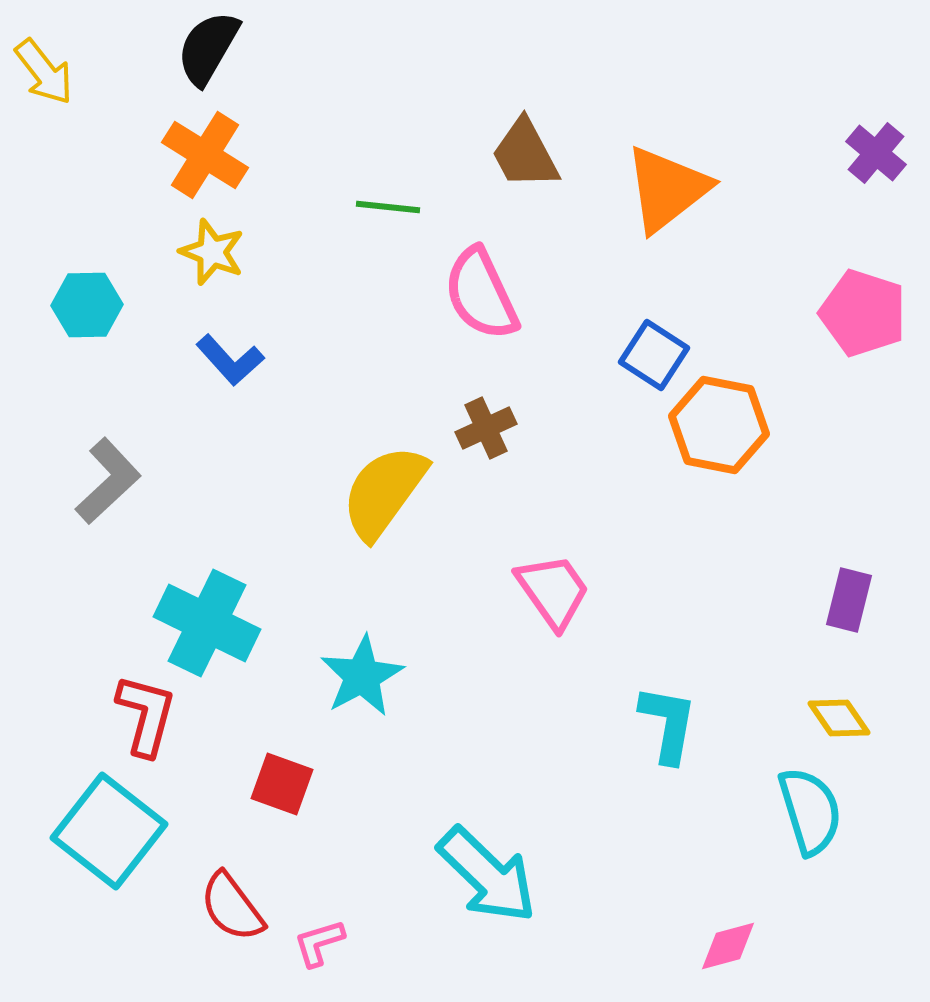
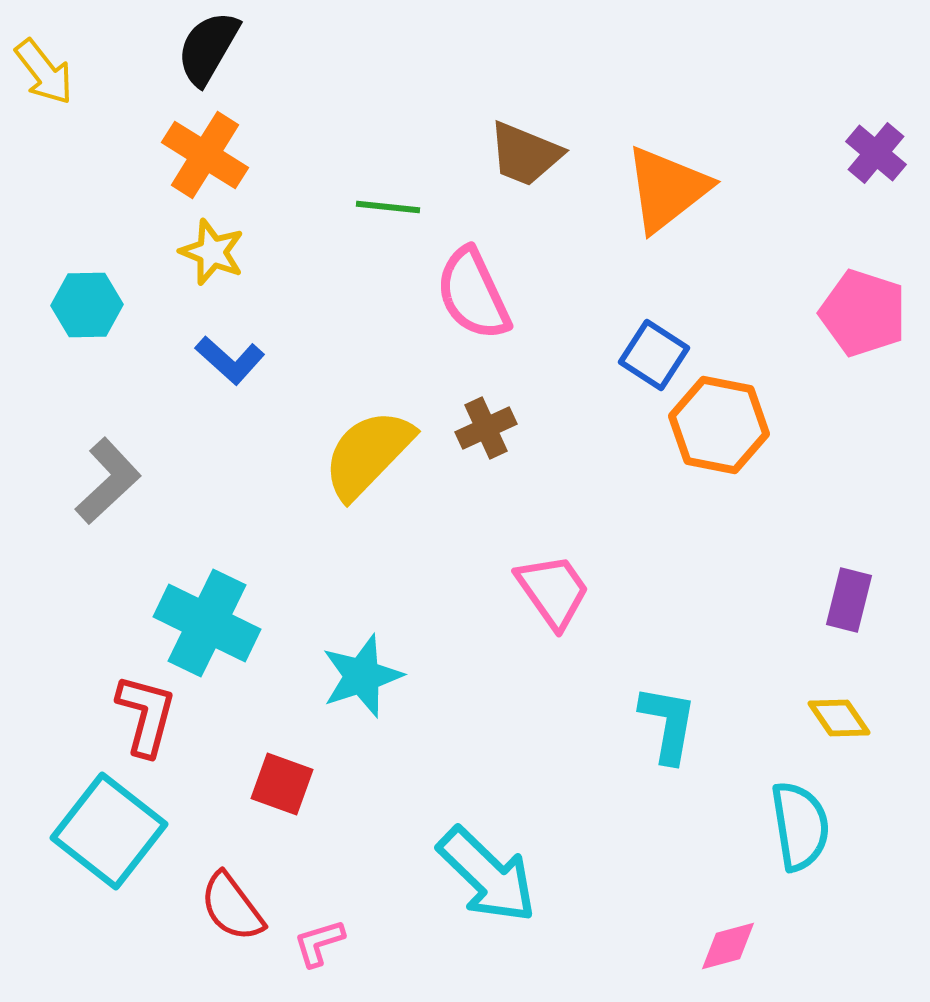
brown trapezoid: rotated 40 degrees counterclockwise
pink semicircle: moved 8 px left
blue L-shape: rotated 6 degrees counterclockwise
yellow semicircle: moved 16 px left, 38 px up; rotated 8 degrees clockwise
cyan star: rotated 10 degrees clockwise
cyan semicircle: moved 10 px left, 15 px down; rotated 8 degrees clockwise
